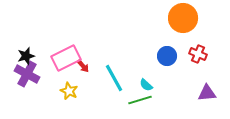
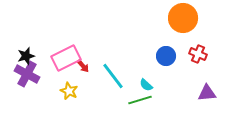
blue circle: moved 1 px left
cyan line: moved 1 px left, 2 px up; rotated 8 degrees counterclockwise
